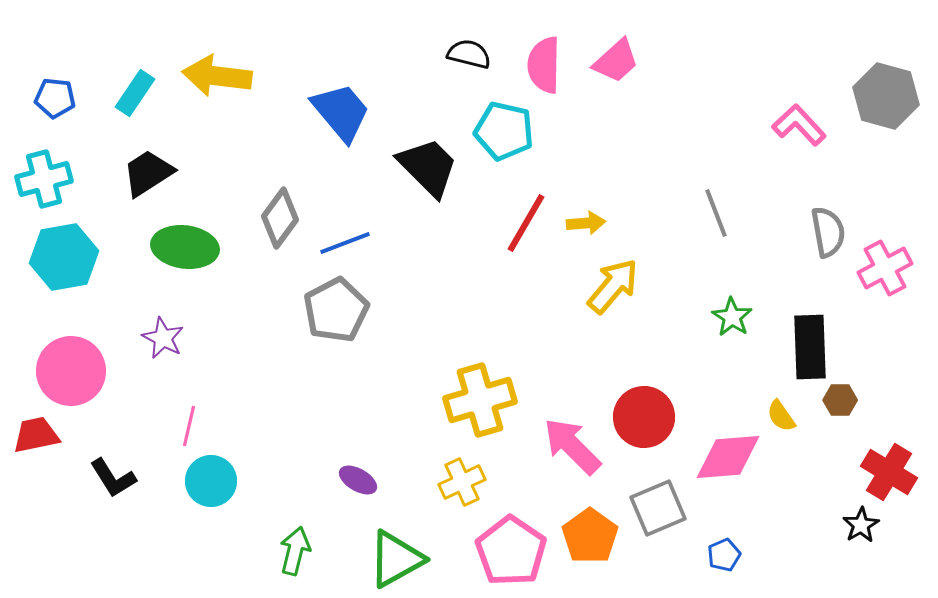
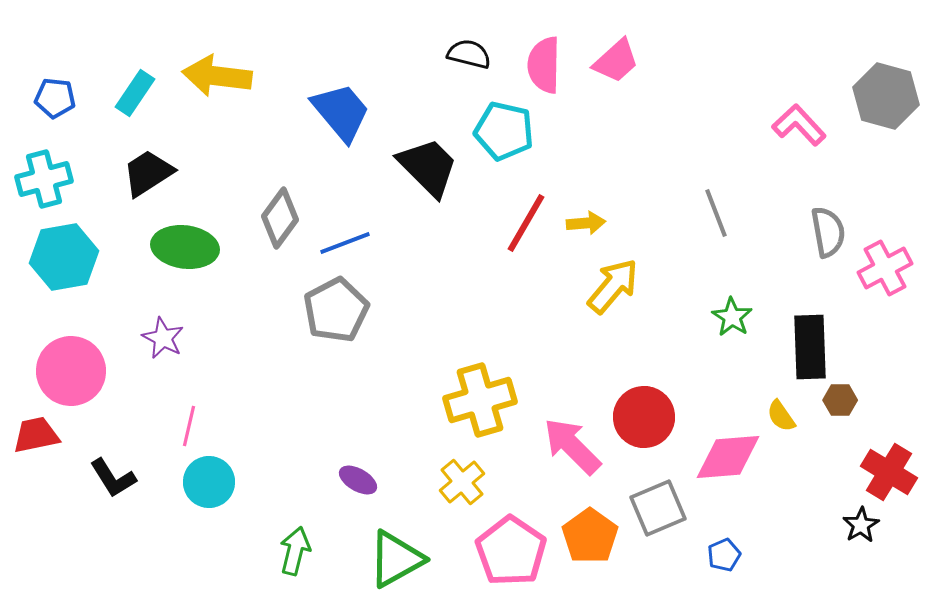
cyan circle at (211, 481): moved 2 px left, 1 px down
yellow cross at (462, 482): rotated 15 degrees counterclockwise
